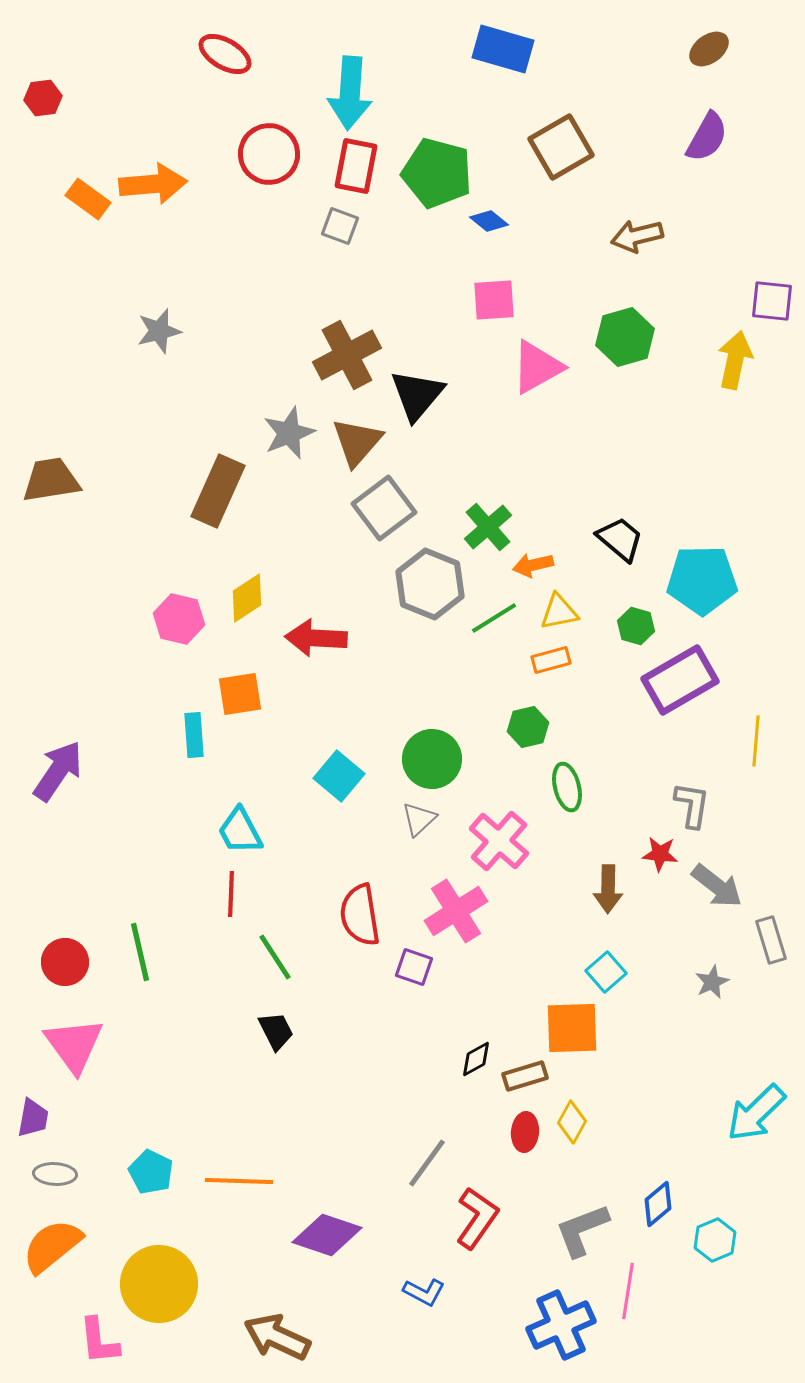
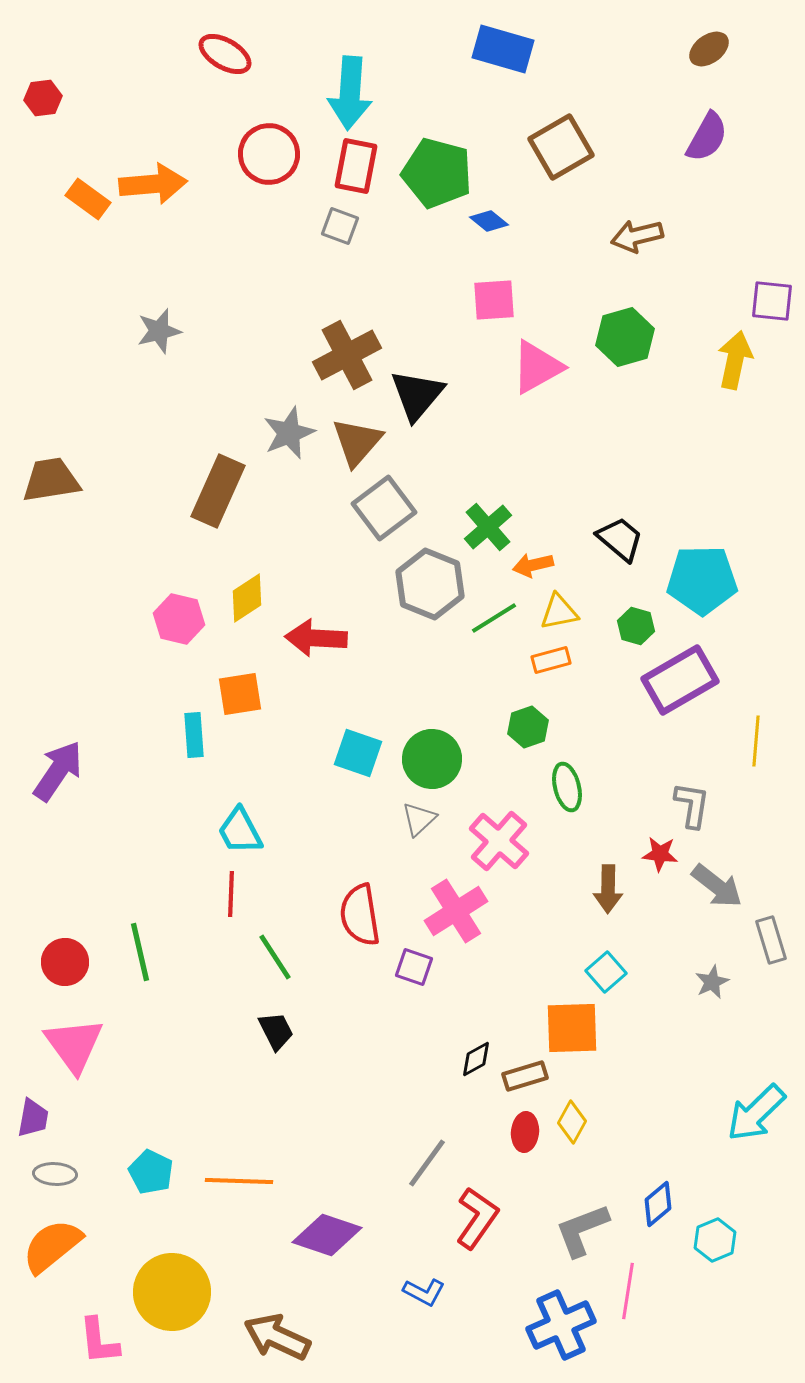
green hexagon at (528, 727): rotated 6 degrees counterclockwise
cyan square at (339, 776): moved 19 px right, 23 px up; rotated 21 degrees counterclockwise
yellow circle at (159, 1284): moved 13 px right, 8 px down
